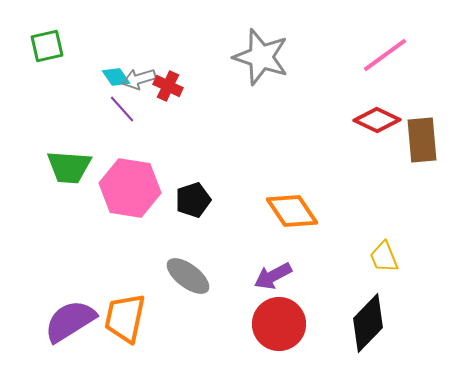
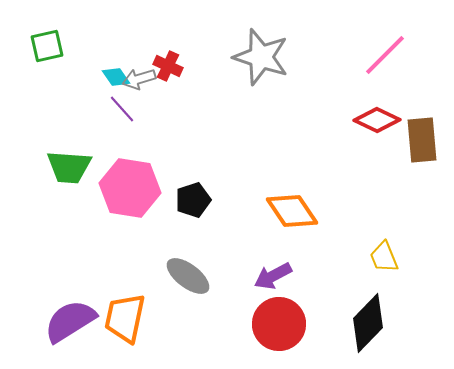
pink line: rotated 9 degrees counterclockwise
red cross: moved 20 px up
